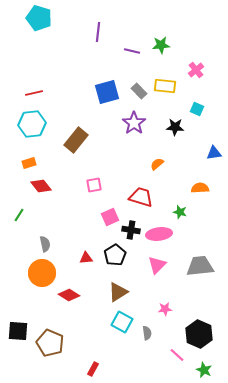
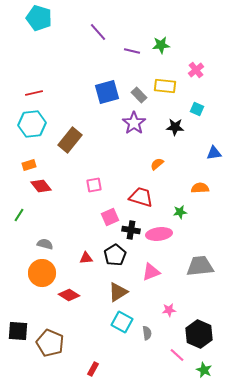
purple line at (98, 32): rotated 48 degrees counterclockwise
gray rectangle at (139, 91): moved 4 px down
brown rectangle at (76, 140): moved 6 px left
orange rectangle at (29, 163): moved 2 px down
green star at (180, 212): rotated 24 degrees counterclockwise
gray semicircle at (45, 244): rotated 63 degrees counterclockwise
pink triangle at (157, 265): moved 6 px left, 7 px down; rotated 24 degrees clockwise
pink star at (165, 309): moved 4 px right, 1 px down
